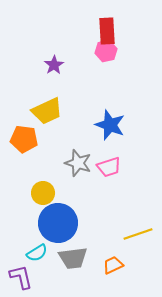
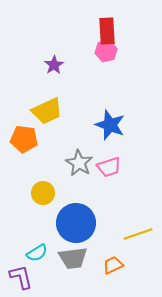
gray star: moved 1 px right; rotated 12 degrees clockwise
blue circle: moved 18 px right
